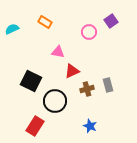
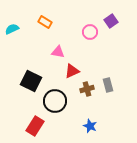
pink circle: moved 1 px right
